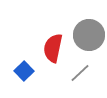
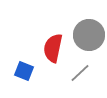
blue square: rotated 24 degrees counterclockwise
